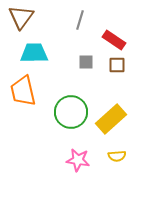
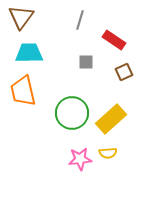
cyan trapezoid: moved 5 px left
brown square: moved 7 px right, 7 px down; rotated 24 degrees counterclockwise
green circle: moved 1 px right, 1 px down
yellow semicircle: moved 9 px left, 3 px up
pink star: moved 2 px right, 1 px up; rotated 15 degrees counterclockwise
